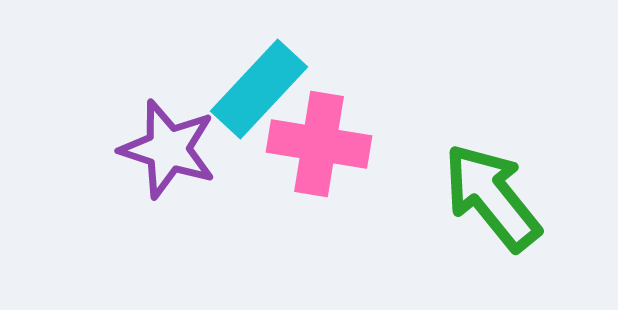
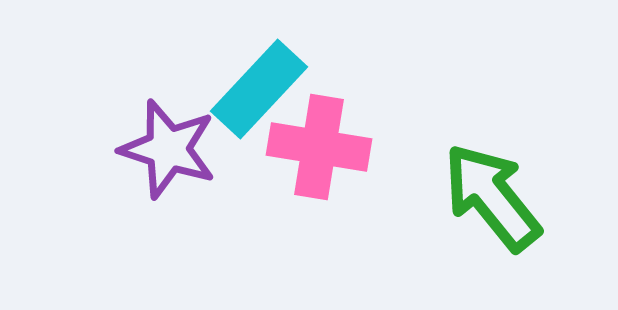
pink cross: moved 3 px down
